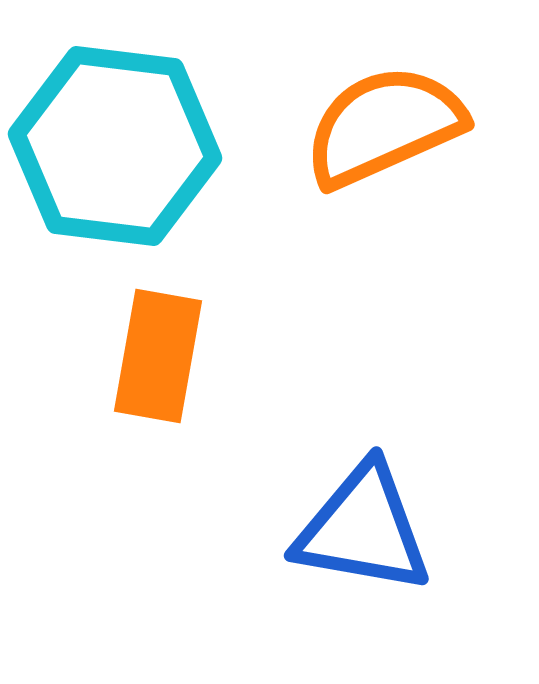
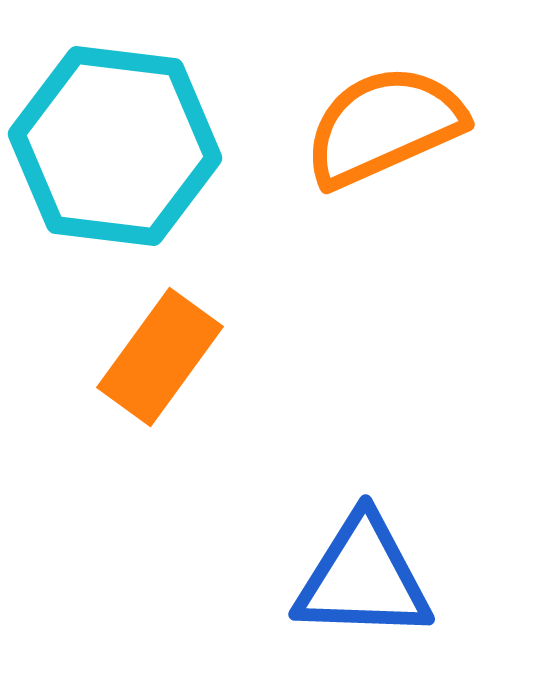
orange rectangle: moved 2 px right, 1 px down; rotated 26 degrees clockwise
blue triangle: moved 49 px down; rotated 8 degrees counterclockwise
